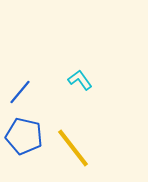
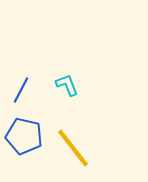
cyan L-shape: moved 13 px left, 5 px down; rotated 15 degrees clockwise
blue line: moved 1 px right, 2 px up; rotated 12 degrees counterclockwise
